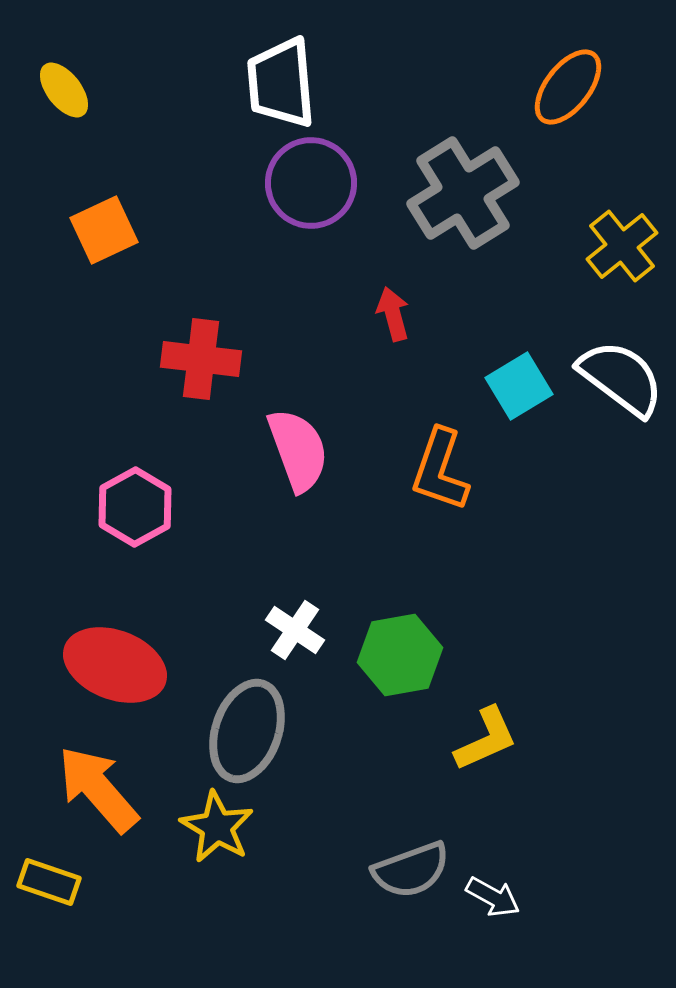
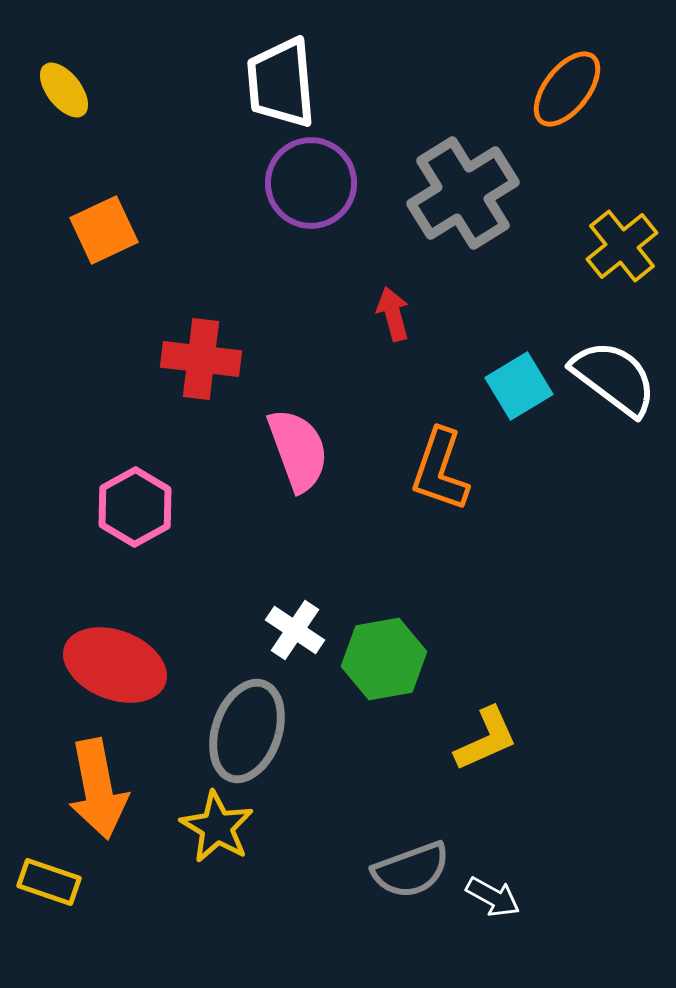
orange ellipse: moved 1 px left, 2 px down
white semicircle: moved 7 px left
green hexagon: moved 16 px left, 4 px down
orange arrow: rotated 150 degrees counterclockwise
